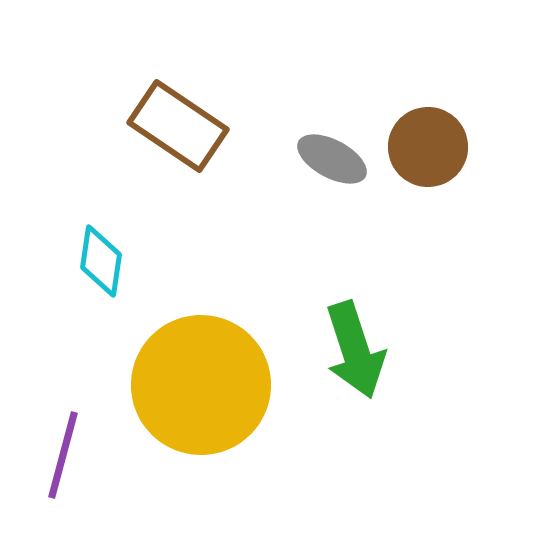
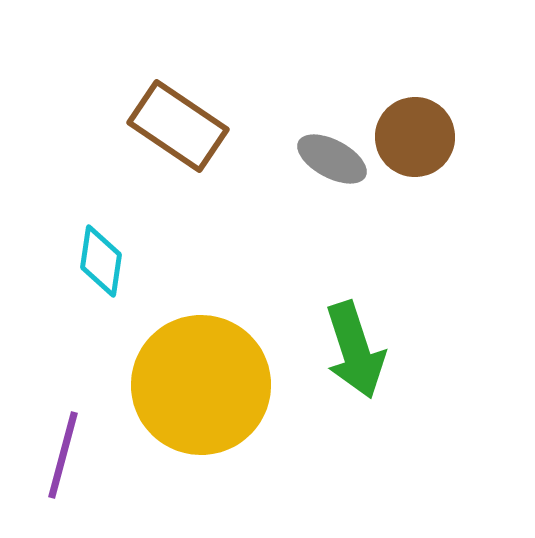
brown circle: moved 13 px left, 10 px up
